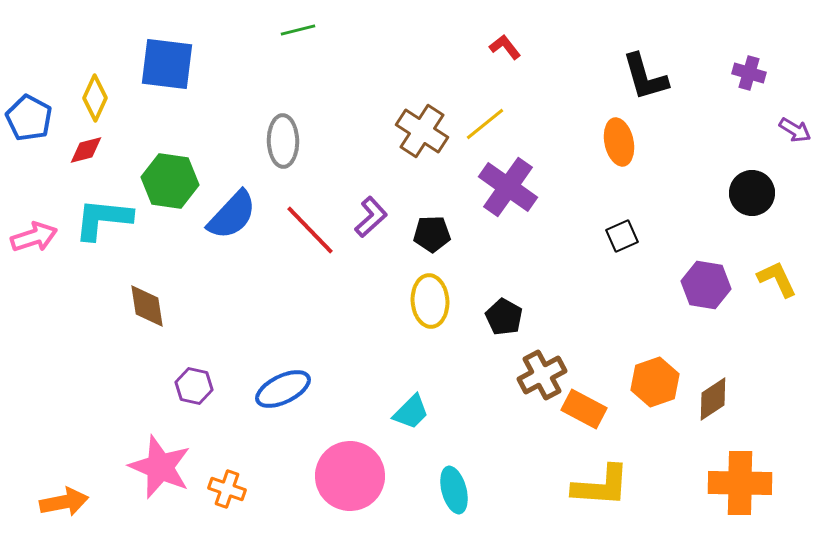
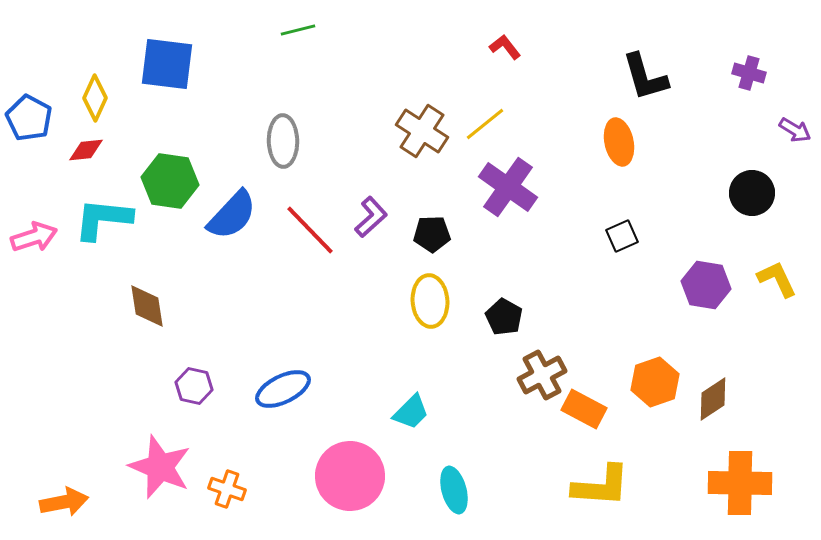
red diamond at (86, 150): rotated 9 degrees clockwise
